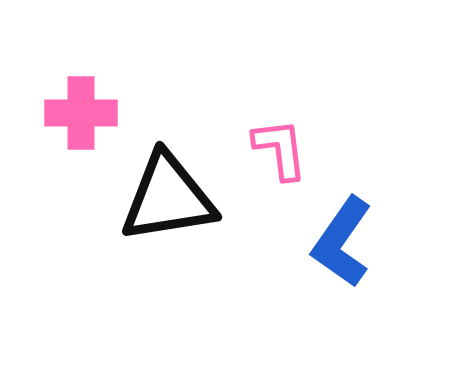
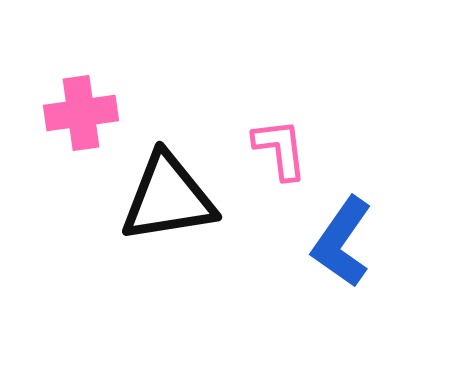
pink cross: rotated 8 degrees counterclockwise
